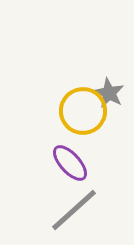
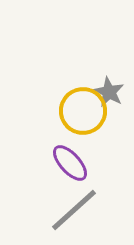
gray star: moved 1 px up
